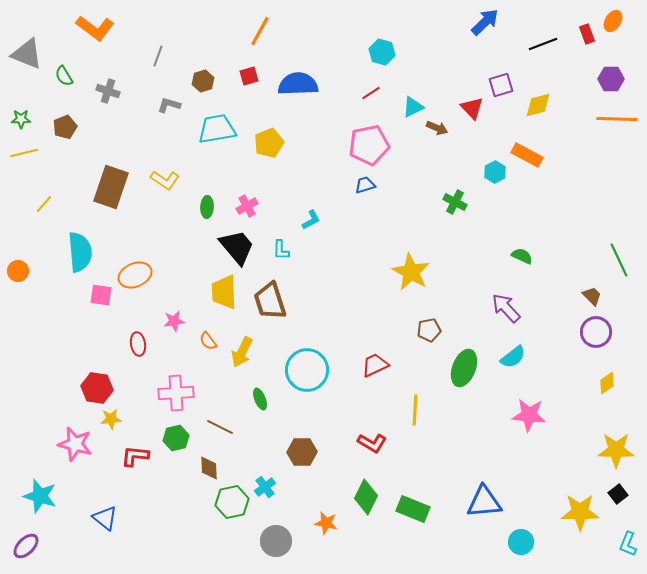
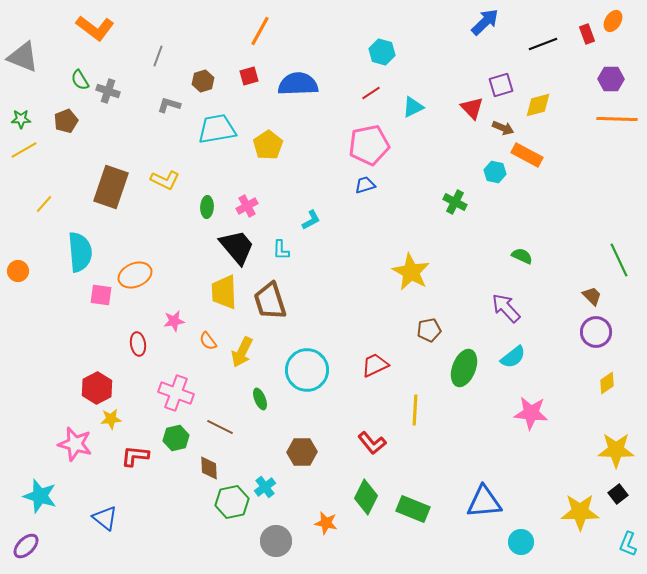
gray triangle at (27, 54): moved 4 px left, 3 px down
green semicircle at (64, 76): moved 16 px right, 4 px down
brown pentagon at (65, 127): moved 1 px right, 6 px up
brown arrow at (437, 128): moved 66 px right
yellow pentagon at (269, 143): moved 1 px left, 2 px down; rotated 12 degrees counterclockwise
yellow line at (24, 153): moved 3 px up; rotated 16 degrees counterclockwise
cyan hexagon at (495, 172): rotated 20 degrees counterclockwise
yellow L-shape at (165, 180): rotated 8 degrees counterclockwise
red hexagon at (97, 388): rotated 24 degrees clockwise
pink cross at (176, 393): rotated 24 degrees clockwise
pink star at (529, 415): moved 2 px right, 2 px up
red L-shape at (372, 443): rotated 20 degrees clockwise
